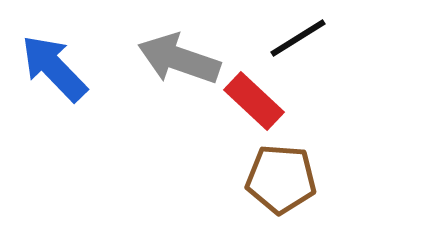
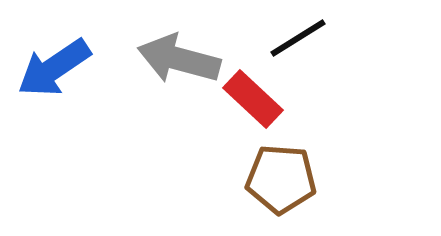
gray arrow: rotated 4 degrees counterclockwise
blue arrow: rotated 80 degrees counterclockwise
red rectangle: moved 1 px left, 2 px up
